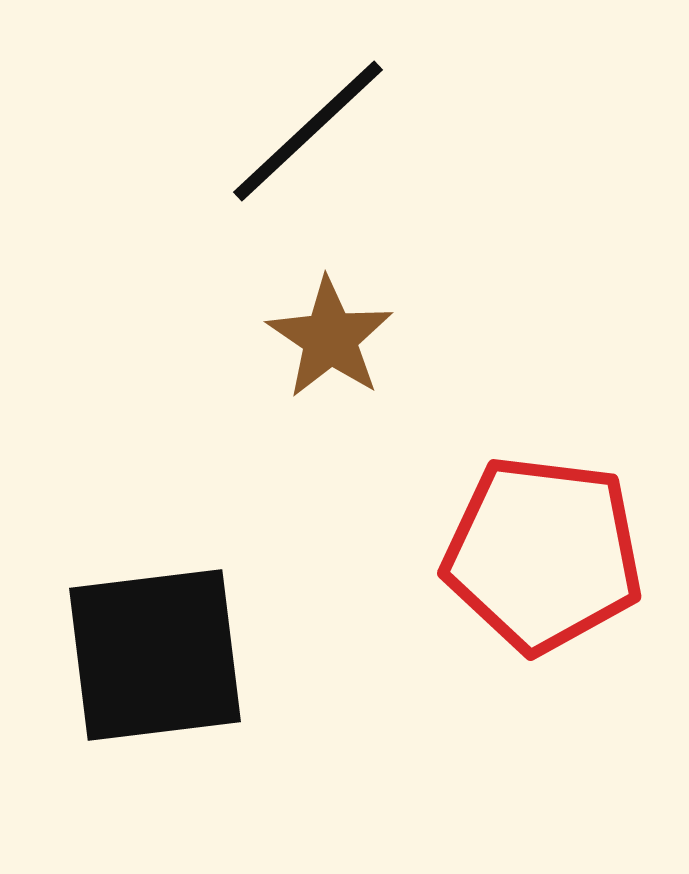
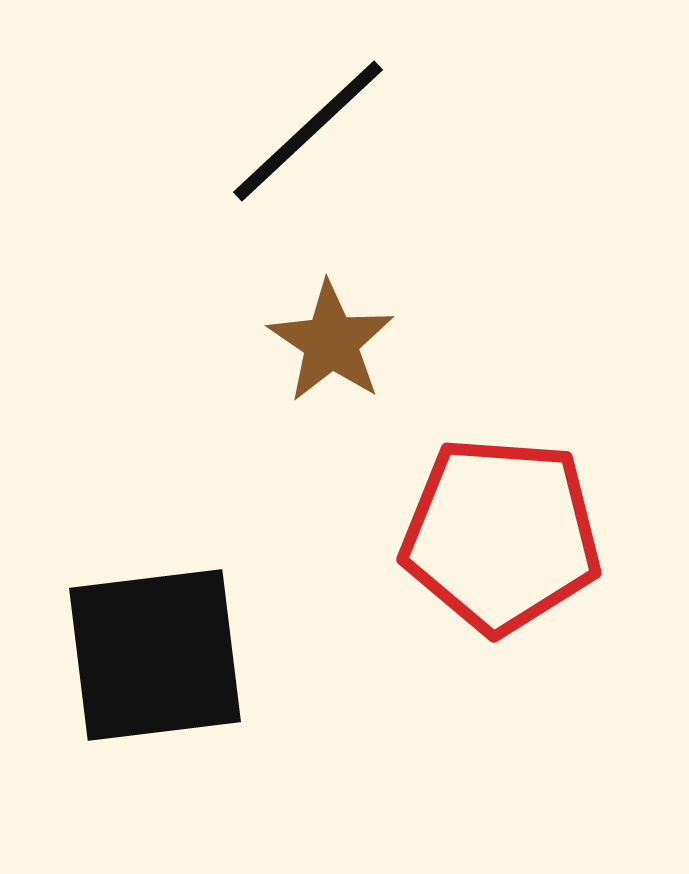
brown star: moved 1 px right, 4 px down
red pentagon: moved 42 px left, 19 px up; rotated 3 degrees counterclockwise
